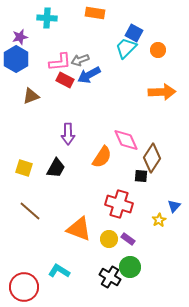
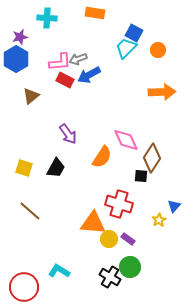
gray arrow: moved 2 px left, 1 px up
brown triangle: rotated 18 degrees counterclockwise
purple arrow: rotated 35 degrees counterclockwise
orange triangle: moved 14 px right, 6 px up; rotated 16 degrees counterclockwise
